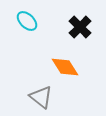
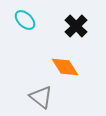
cyan ellipse: moved 2 px left, 1 px up
black cross: moved 4 px left, 1 px up
